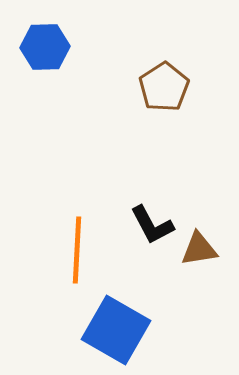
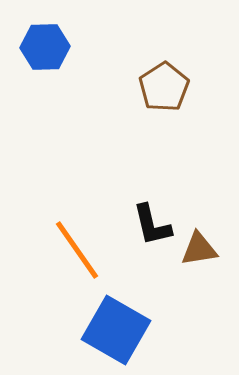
black L-shape: rotated 15 degrees clockwise
orange line: rotated 38 degrees counterclockwise
